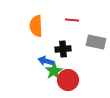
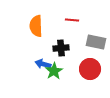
black cross: moved 2 px left, 1 px up
blue arrow: moved 3 px left, 3 px down
red circle: moved 22 px right, 11 px up
